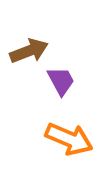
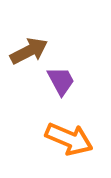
brown arrow: rotated 6 degrees counterclockwise
